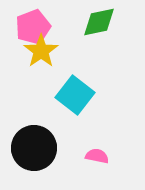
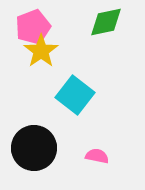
green diamond: moved 7 px right
